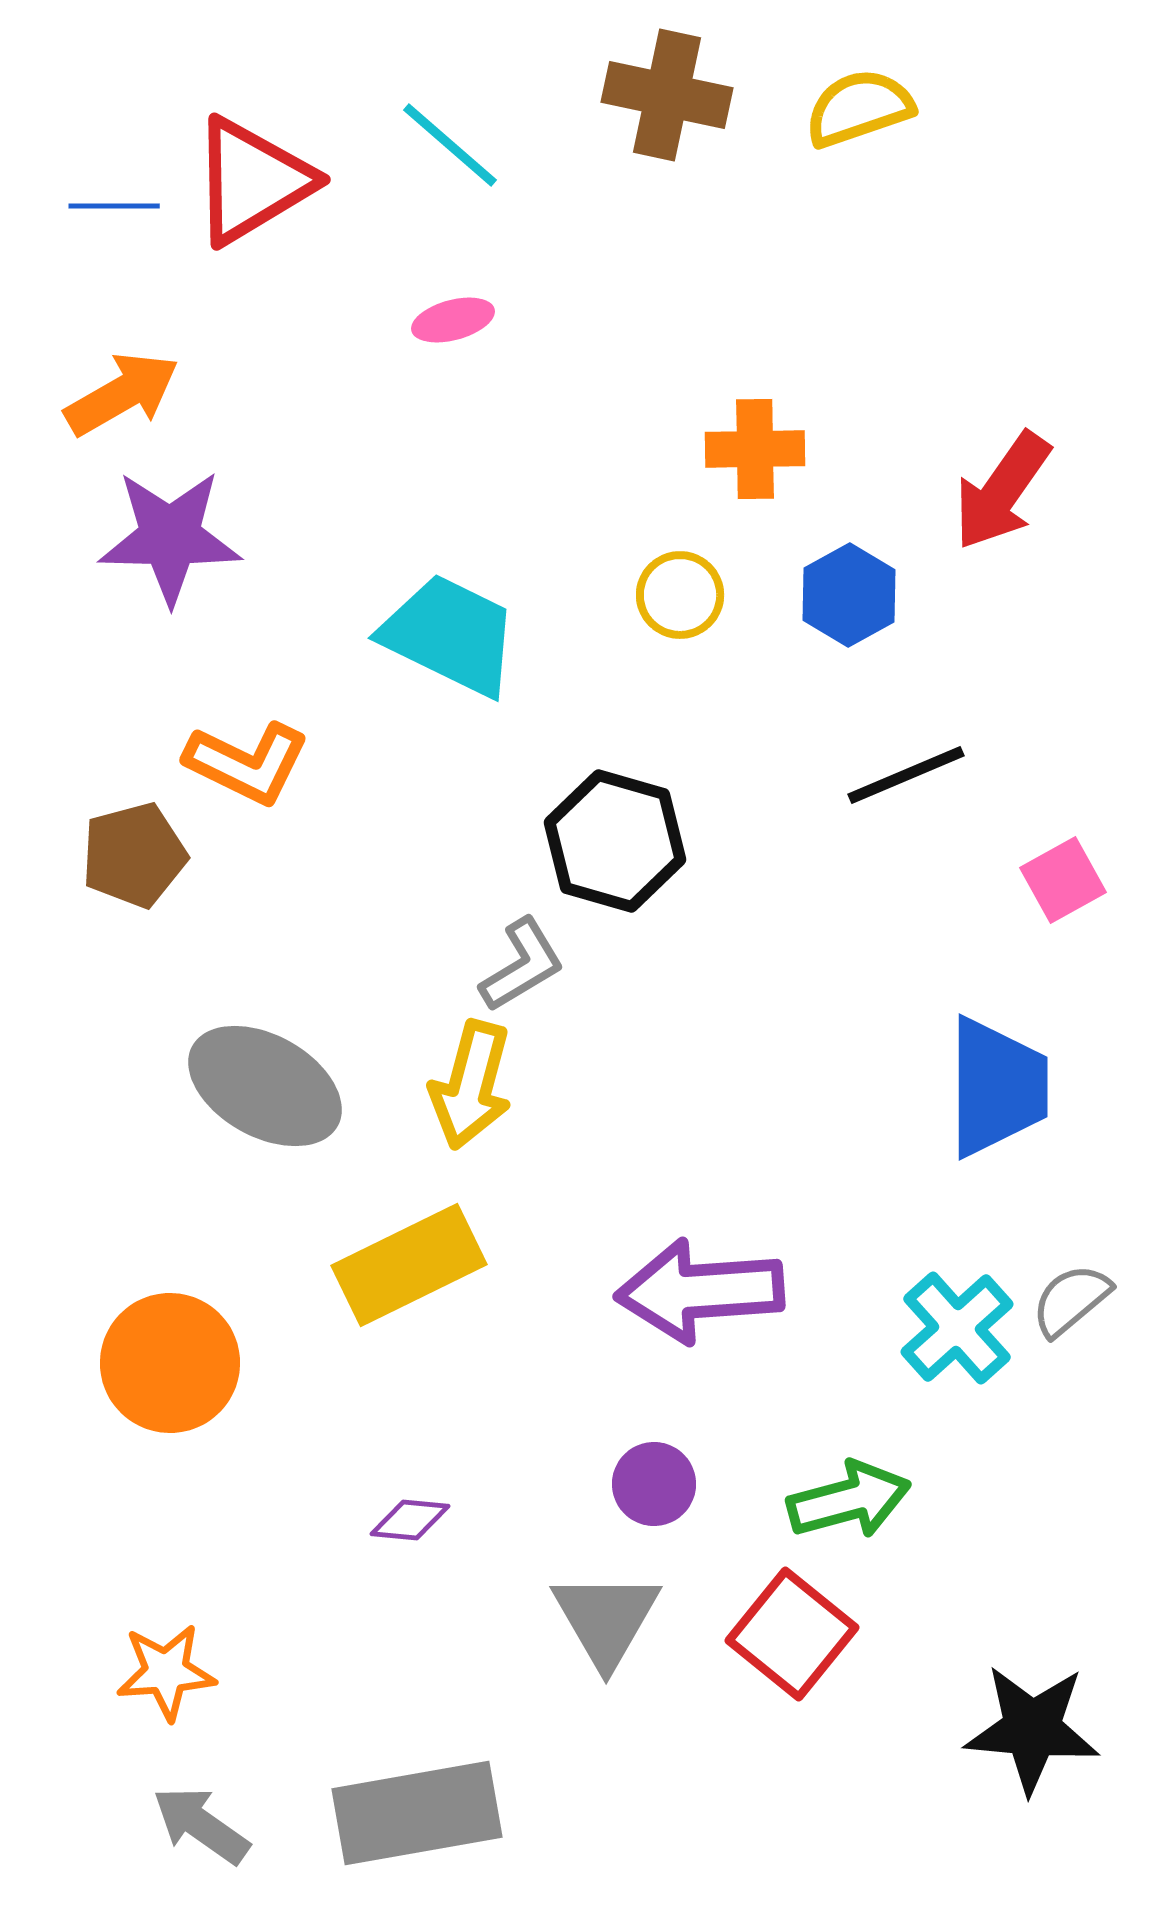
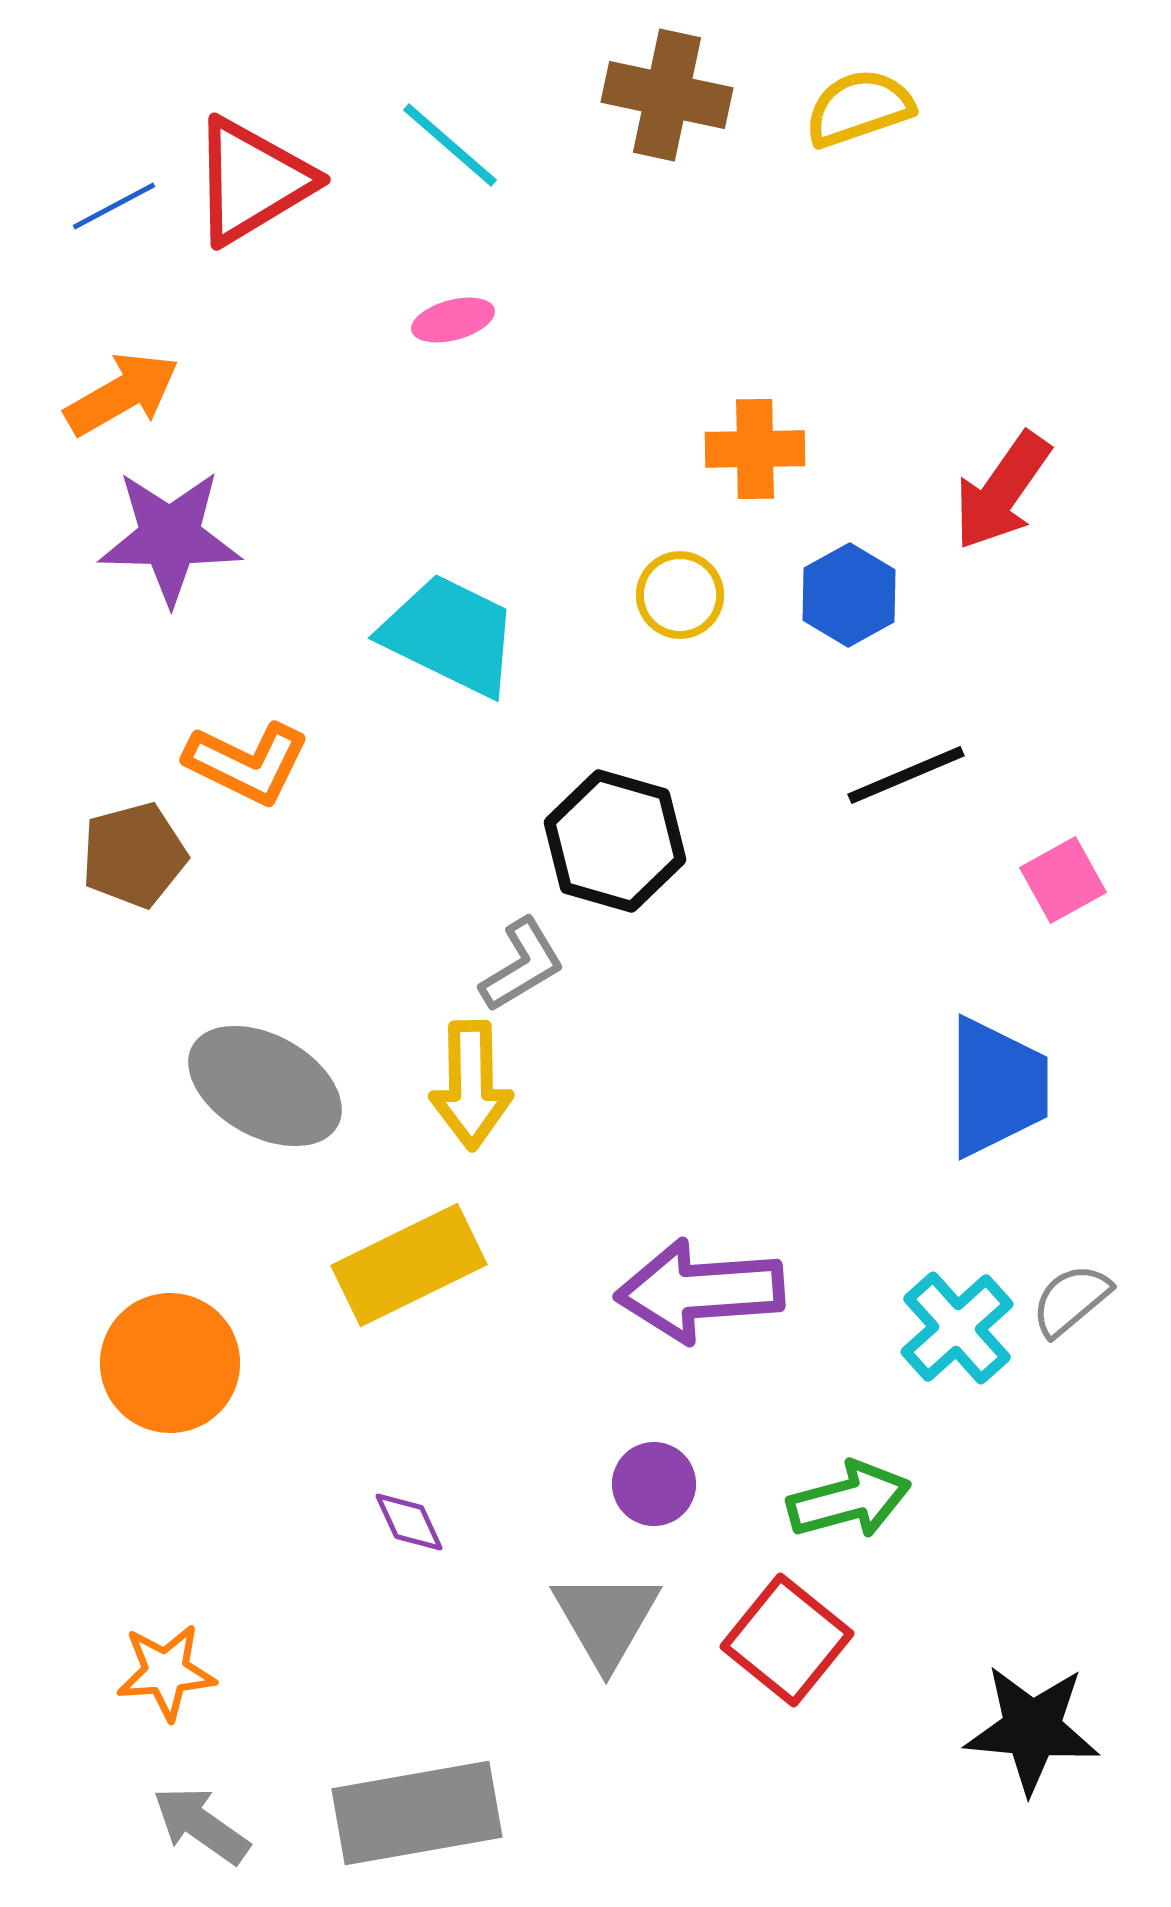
blue line: rotated 28 degrees counterclockwise
yellow arrow: rotated 16 degrees counterclockwise
purple diamond: moved 1 px left, 2 px down; rotated 60 degrees clockwise
red square: moved 5 px left, 6 px down
